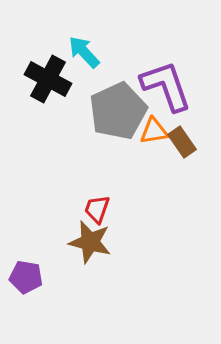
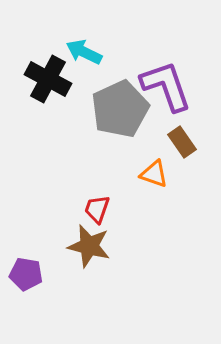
cyan arrow: rotated 21 degrees counterclockwise
gray pentagon: moved 2 px right, 2 px up
orange triangle: moved 43 px down; rotated 28 degrees clockwise
brown star: moved 1 px left, 4 px down
purple pentagon: moved 3 px up
